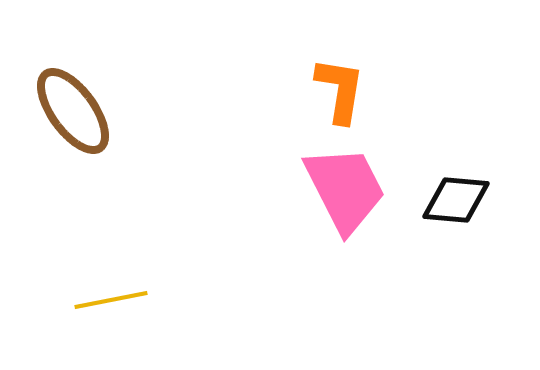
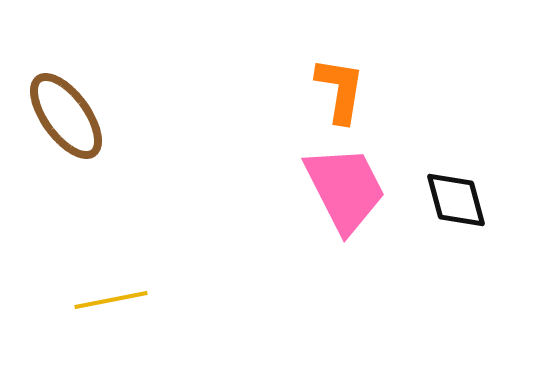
brown ellipse: moved 7 px left, 5 px down
black diamond: rotated 70 degrees clockwise
